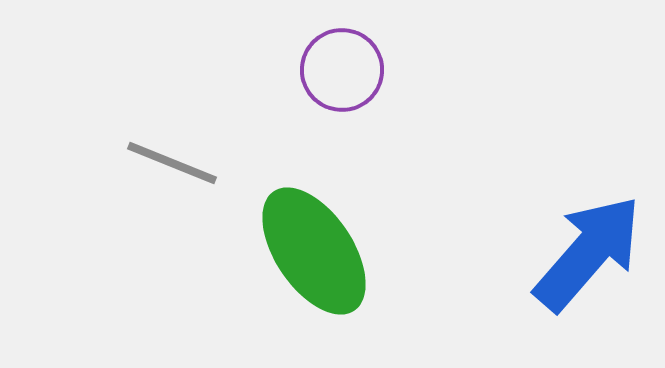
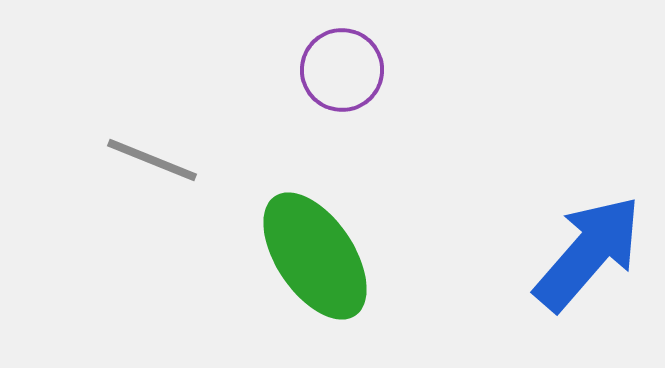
gray line: moved 20 px left, 3 px up
green ellipse: moved 1 px right, 5 px down
